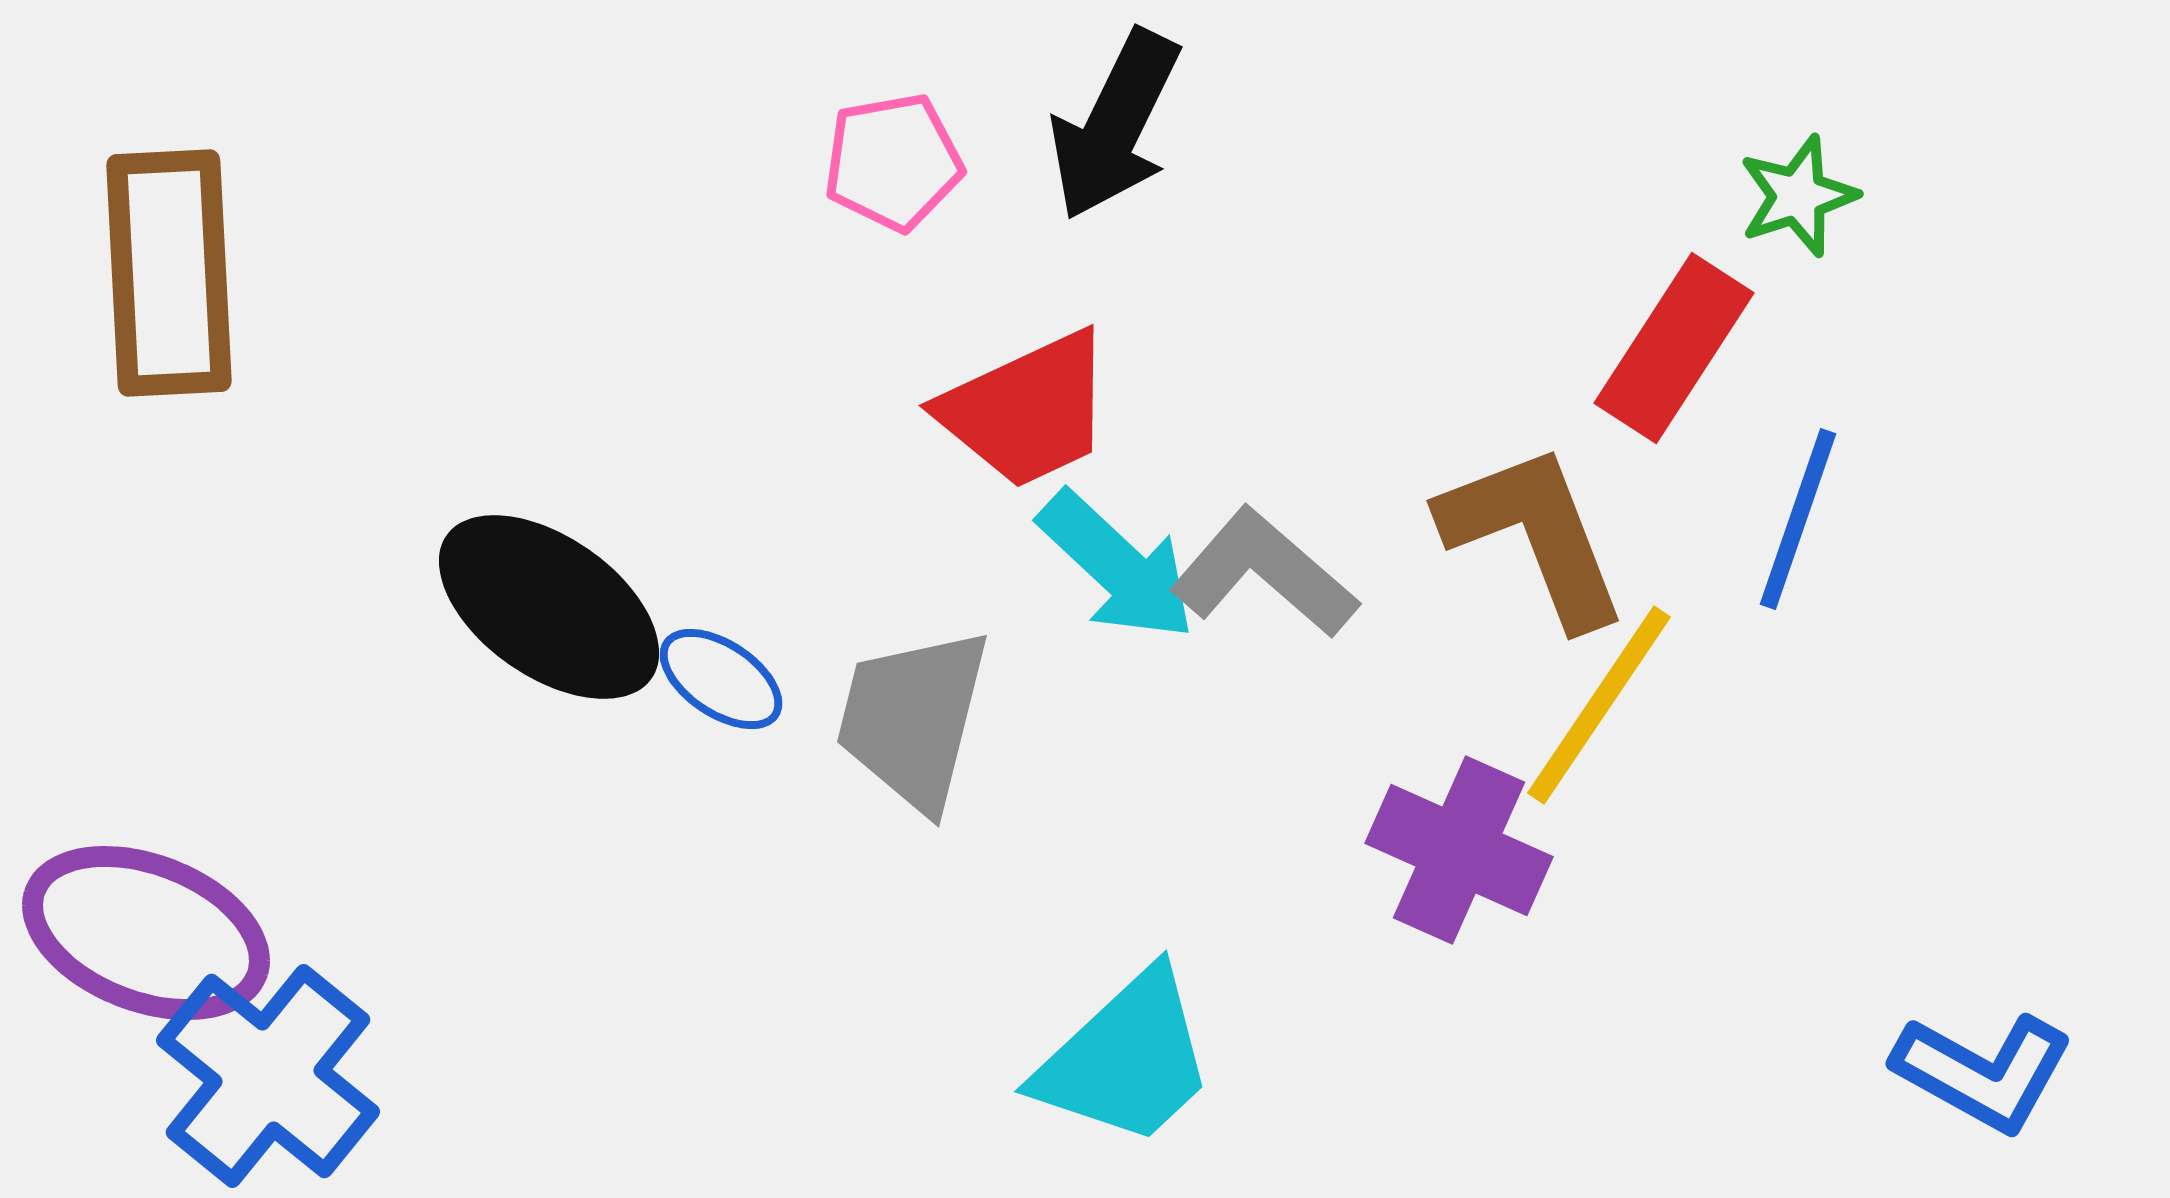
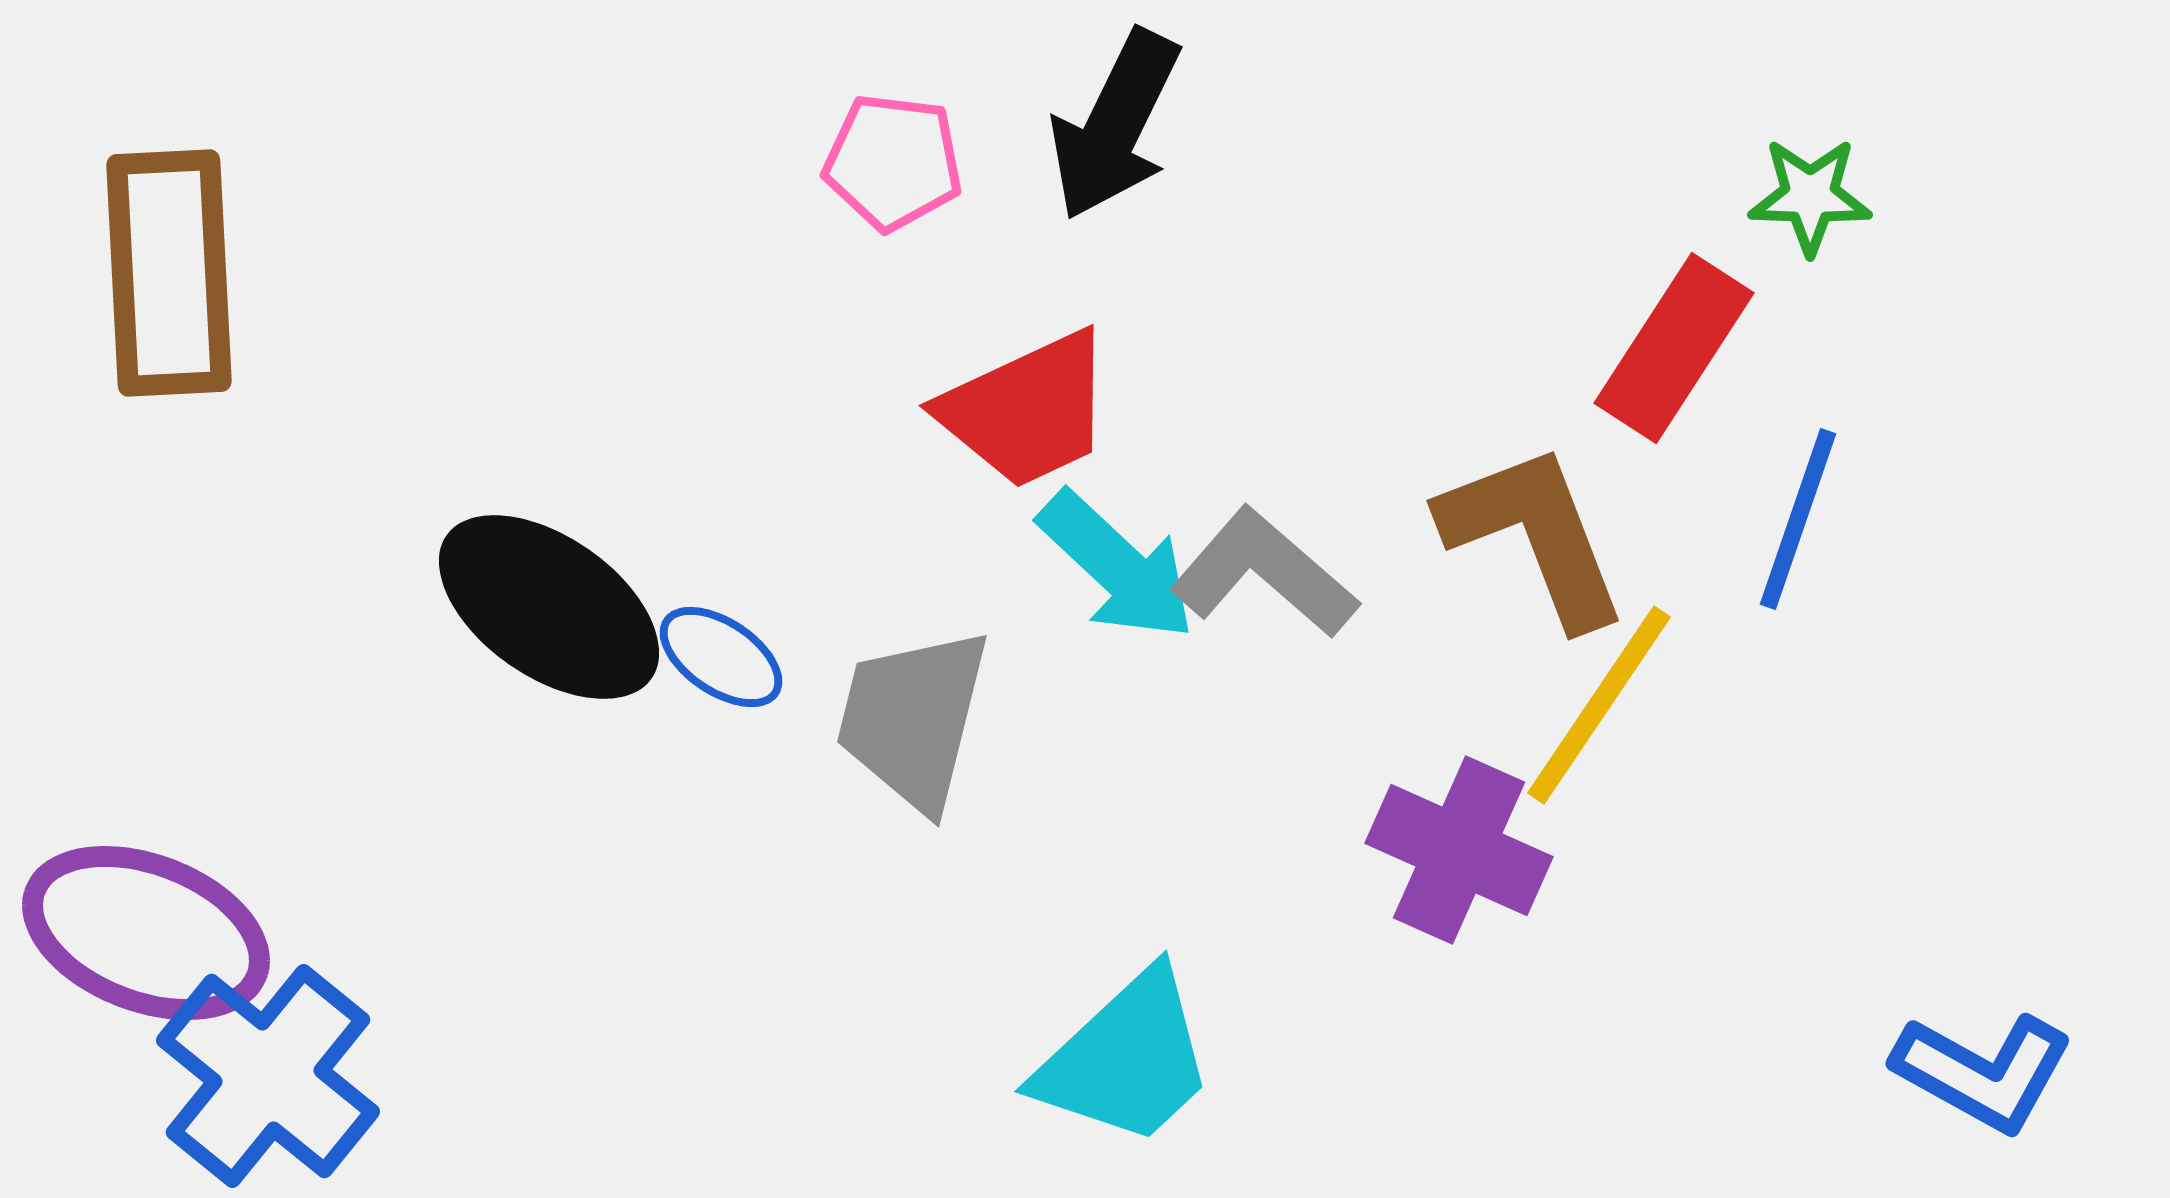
pink pentagon: rotated 17 degrees clockwise
green star: moved 12 px right; rotated 20 degrees clockwise
blue ellipse: moved 22 px up
